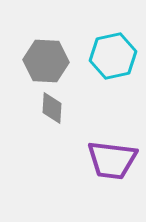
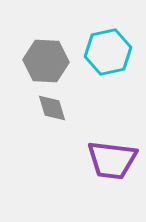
cyan hexagon: moved 5 px left, 4 px up
gray diamond: rotated 20 degrees counterclockwise
